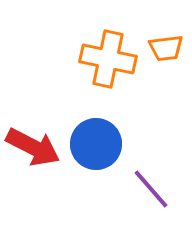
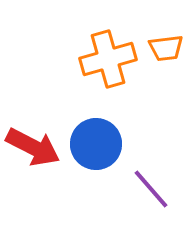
orange cross: rotated 28 degrees counterclockwise
